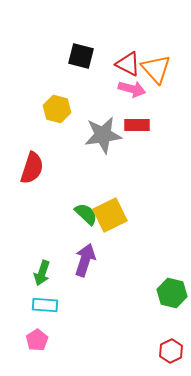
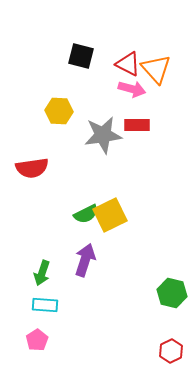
yellow hexagon: moved 2 px right, 2 px down; rotated 12 degrees counterclockwise
red semicircle: rotated 64 degrees clockwise
green semicircle: rotated 110 degrees clockwise
